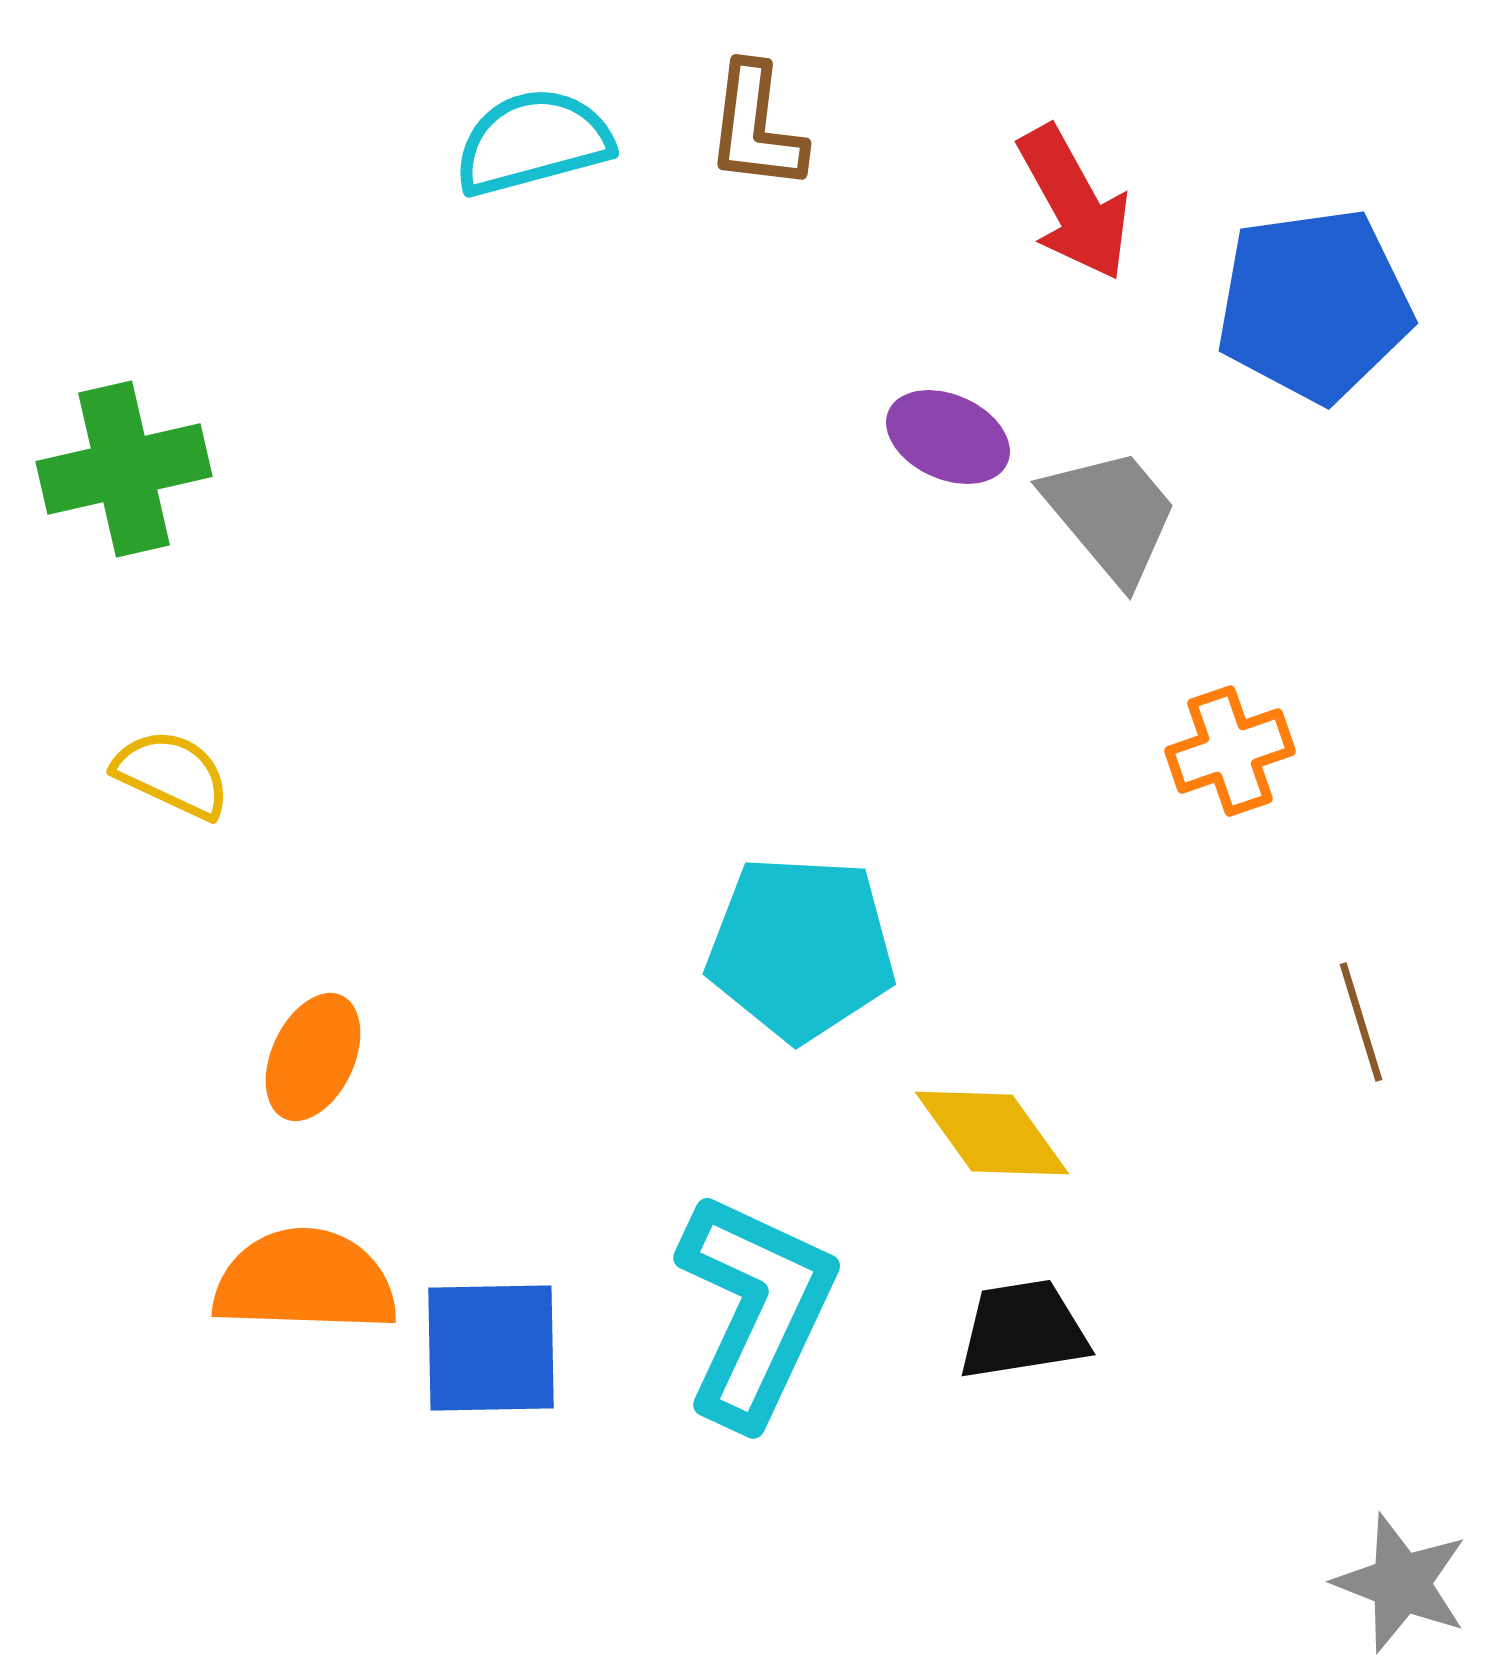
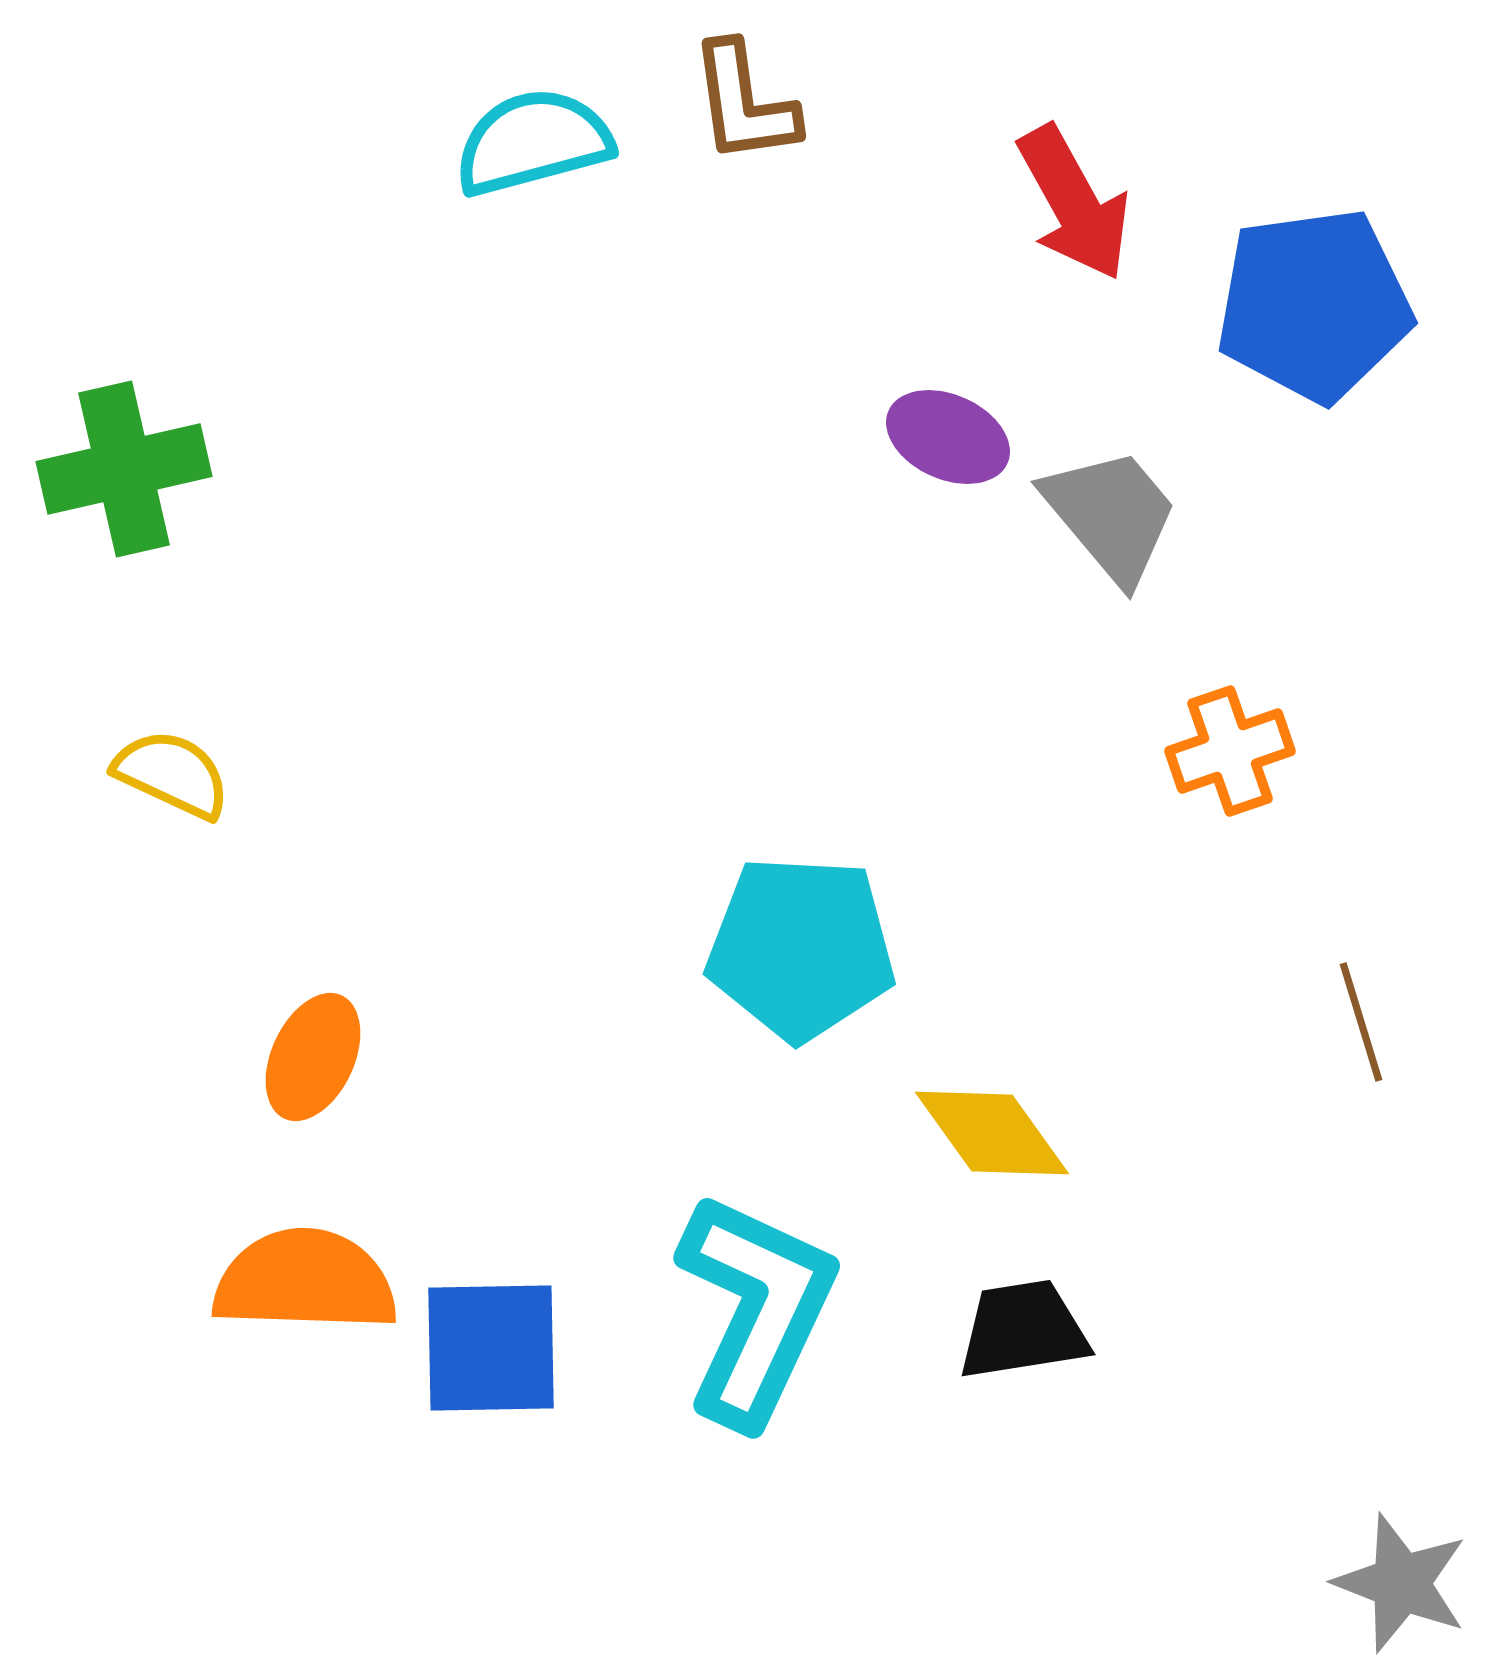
brown L-shape: moved 12 px left, 24 px up; rotated 15 degrees counterclockwise
